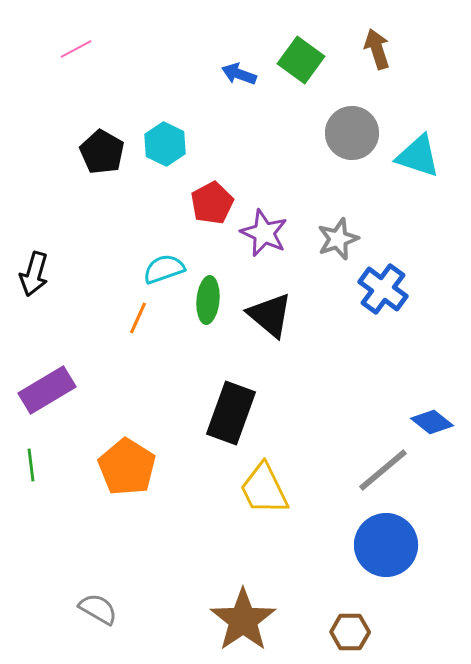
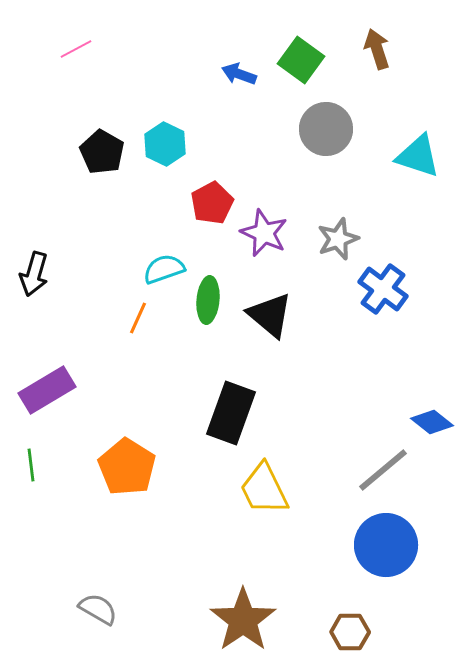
gray circle: moved 26 px left, 4 px up
